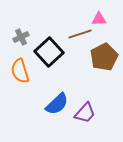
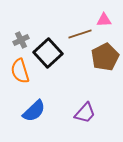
pink triangle: moved 5 px right, 1 px down
gray cross: moved 3 px down
black square: moved 1 px left, 1 px down
brown pentagon: moved 1 px right
blue semicircle: moved 23 px left, 7 px down
